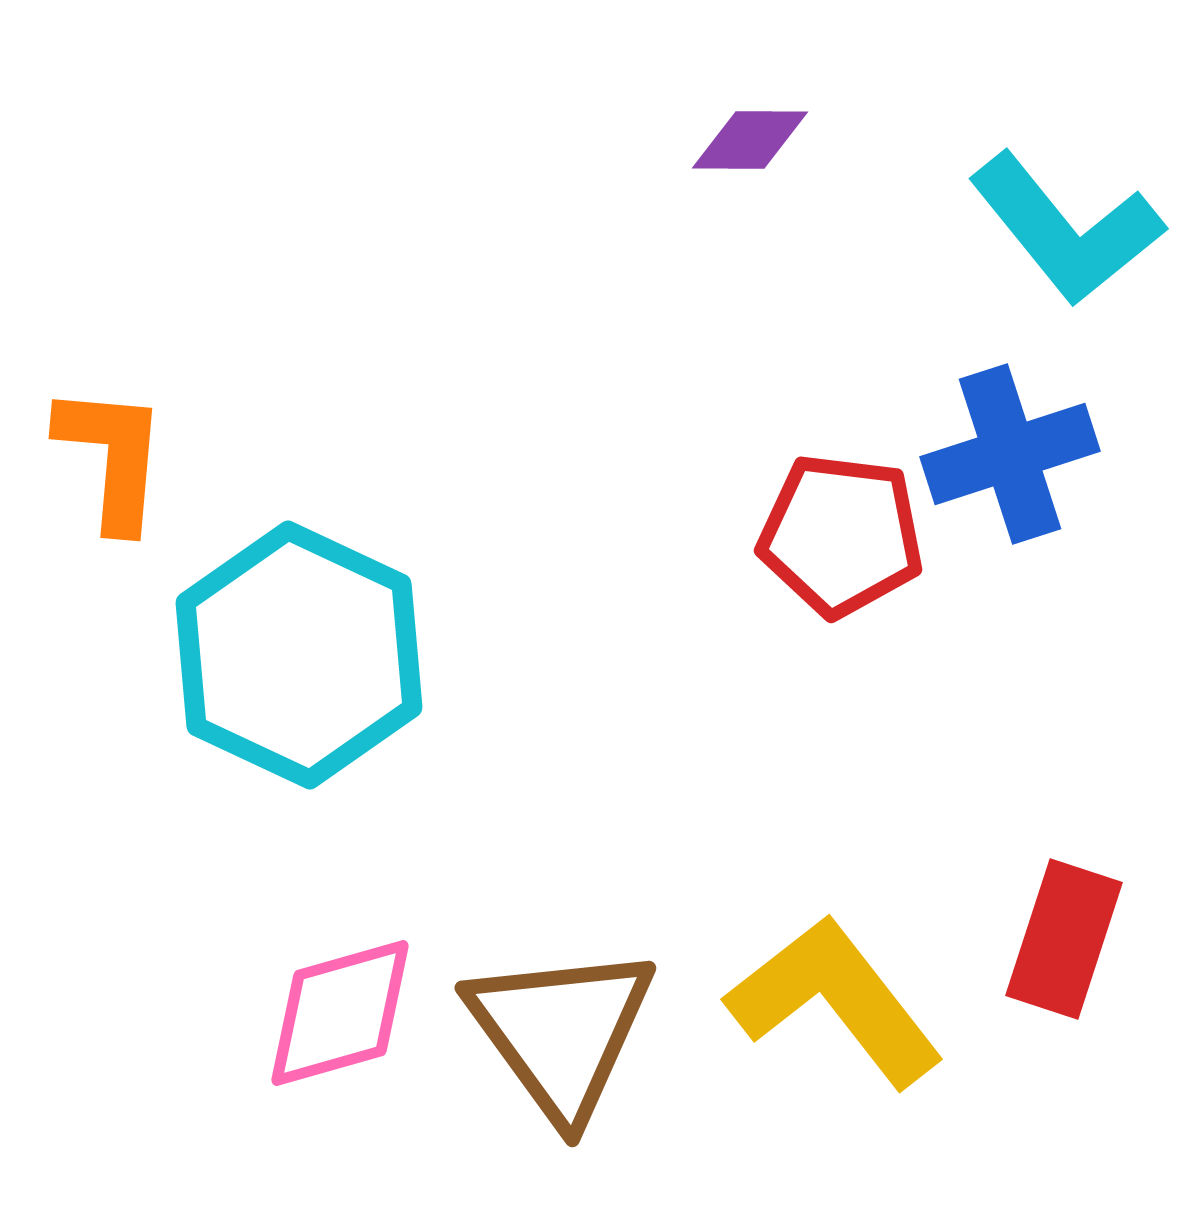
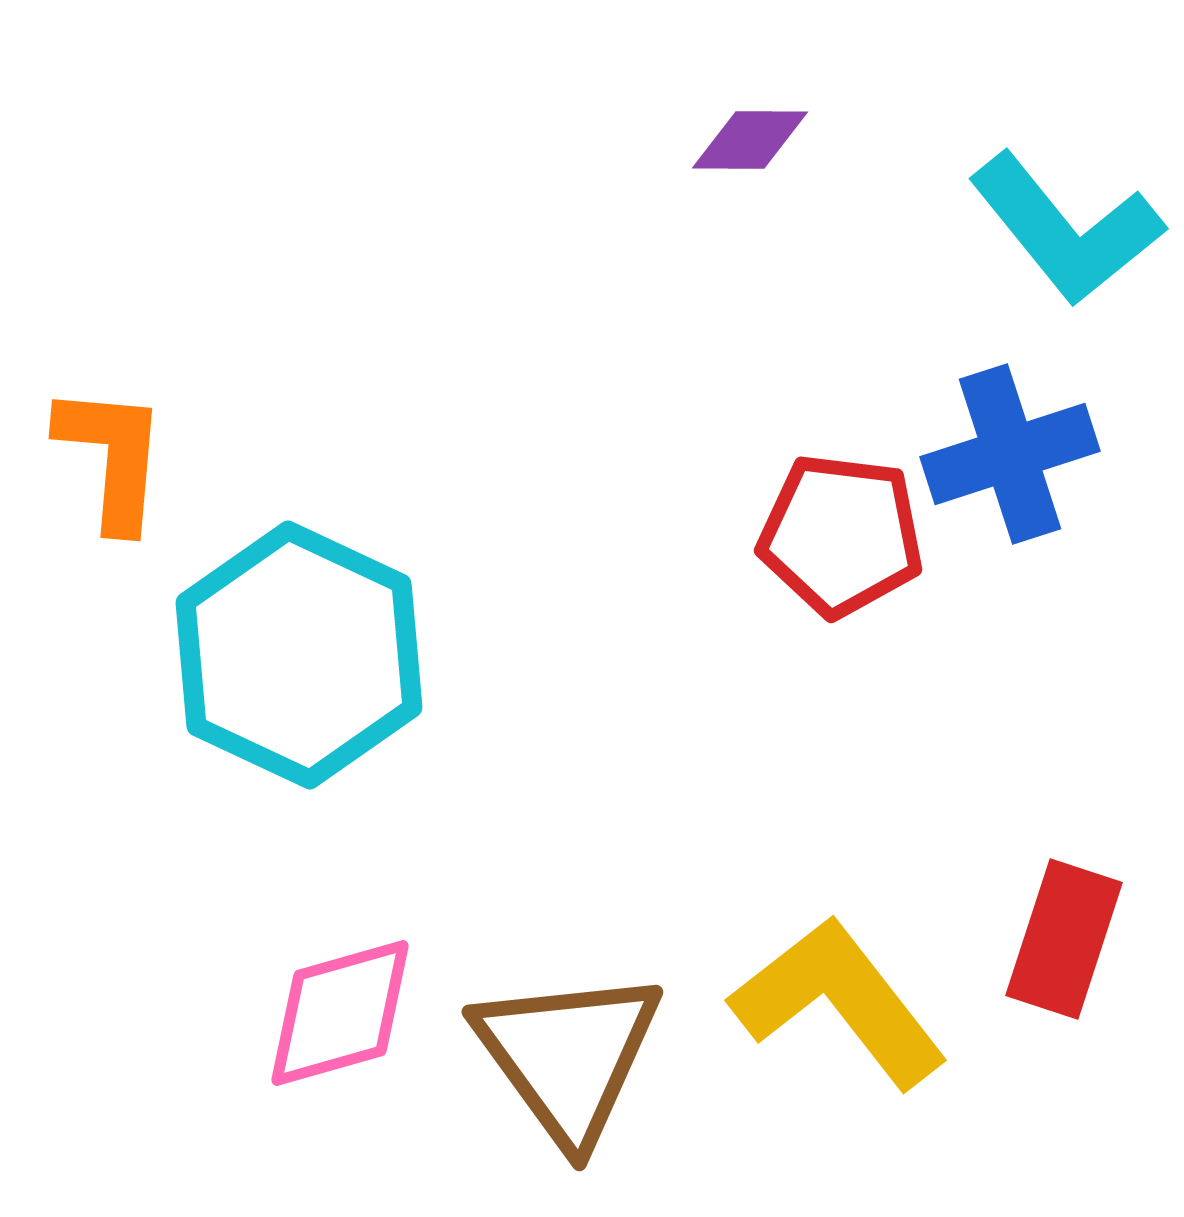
yellow L-shape: moved 4 px right, 1 px down
brown triangle: moved 7 px right, 24 px down
